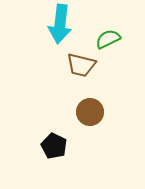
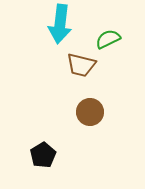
black pentagon: moved 11 px left, 9 px down; rotated 15 degrees clockwise
